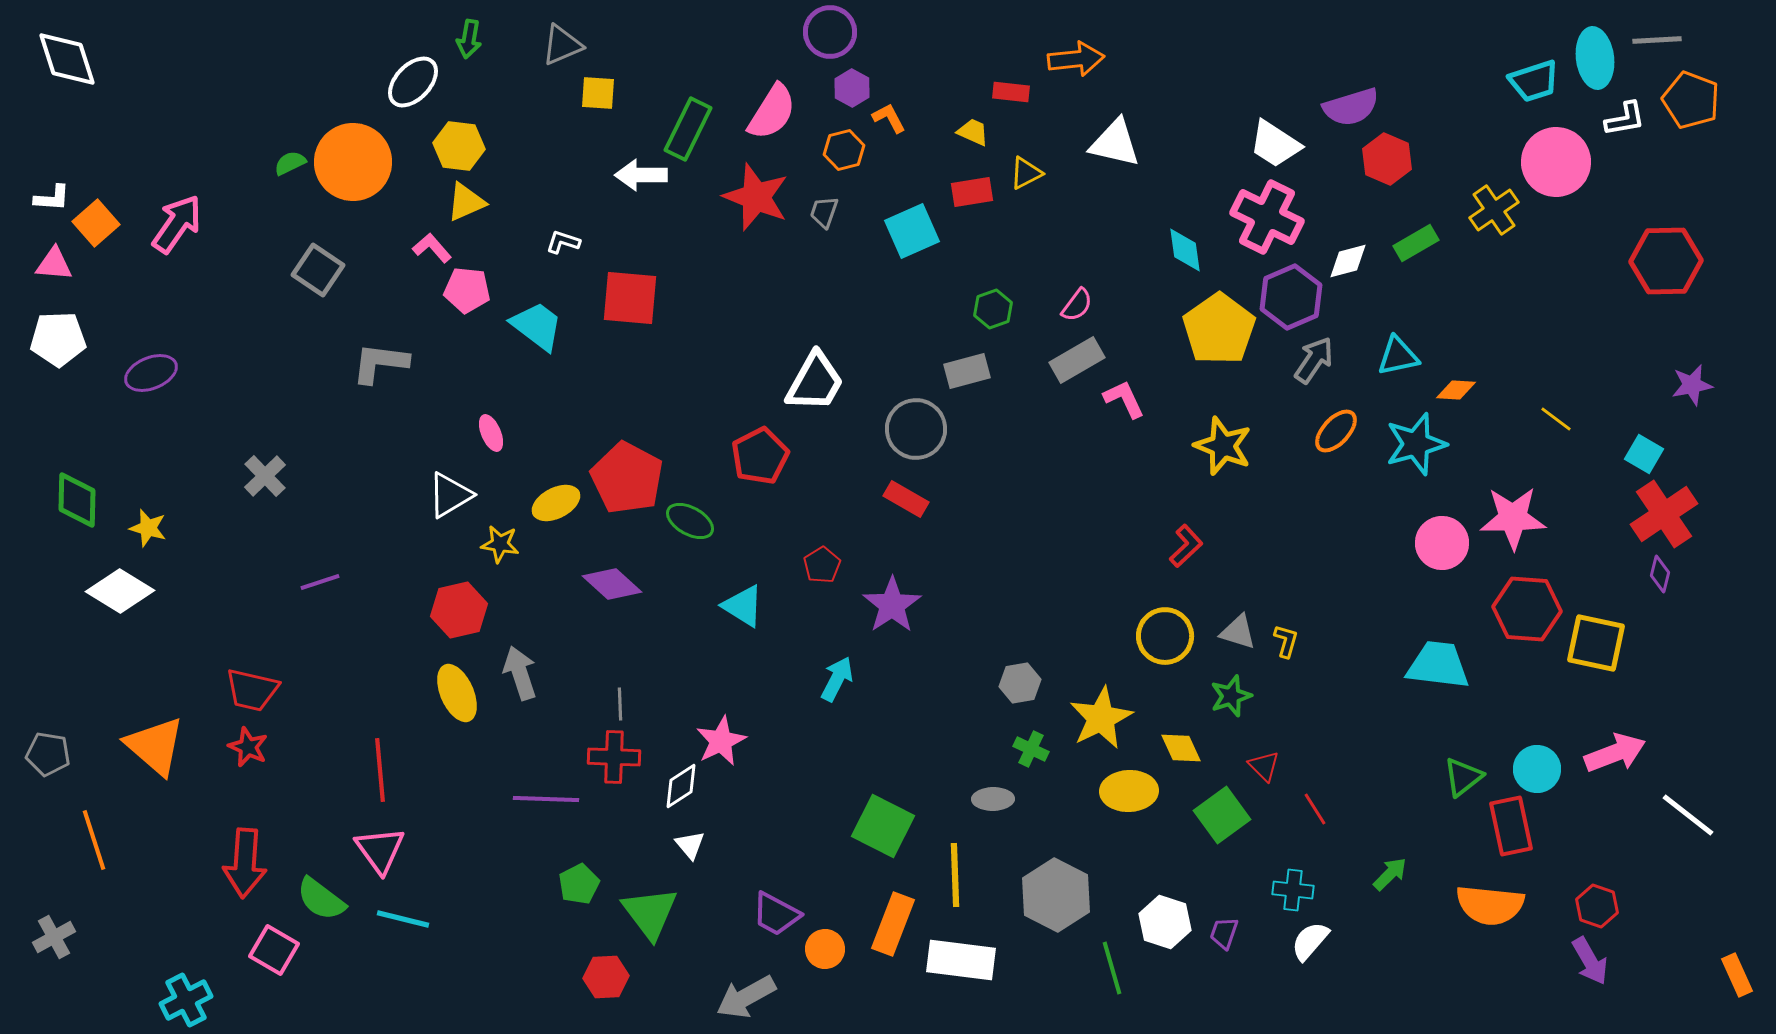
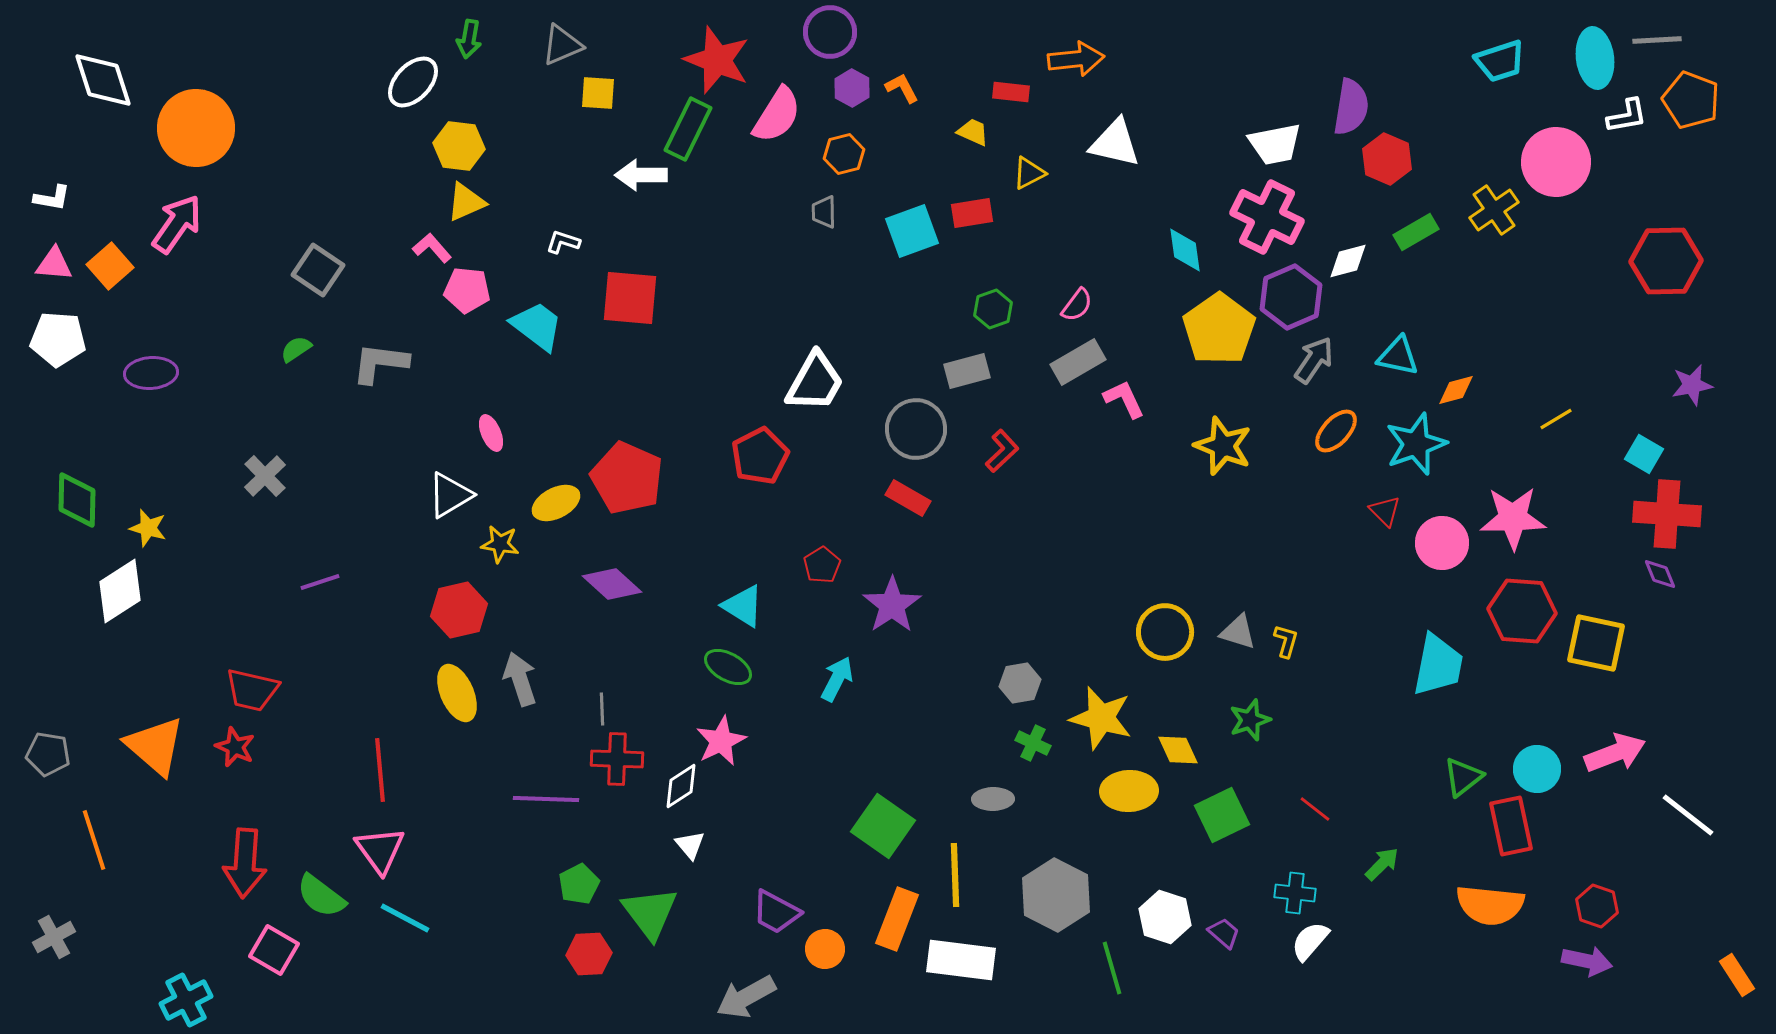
white diamond at (67, 59): moved 36 px right, 21 px down
cyan trapezoid at (1534, 81): moved 34 px left, 20 px up
purple semicircle at (1351, 107): rotated 64 degrees counterclockwise
pink semicircle at (772, 112): moved 5 px right, 3 px down
orange L-shape at (889, 118): moved 13 px right, 30 px up
white L-shape at (1625, 119): moved 2 px right, 3 px up
white trapezoid at (1275, 144): rotated 44 degrees counterclockwise
orange hexagon at (844, 150): moved 4 px down
orange circle at (353, 162): moved 157 px left, 34 px up
green semicircle at (290, 163): moved 6 px right, 186 px down; rotated 8 degrees counterclockwise
yellow triangle at (1026, 173): moved 3 px right
red rectangle at (972, 192): moved 21 px down
red star at (756, 197): moved 39 px left, 137 px up
white L-shape at (52, 198): rotated 6 degrees clockwise
gray trapezoid at (824, 212): rotated 20 degrees counterclockwise
orange square at (96, 223): moved 14 px right, 43 px down
cyan square at (912, 231): rotated 4 degrees clockwise
green rectangle at (1416, 243): moved 11 px up
white pentagon at (58, 339): rotated 6 degrees clockwise
cyan triangle at (1398, 356): rotated 24 degrees clockwise
gray rectangle at (1077, 360): moved 1 px right, 2 px down
purple ellipse at (151, 373): rotated 18 degrees clockwise
orange diamond at (1456, 390): rotated 18 degrees counterclockwise
yellow line at (1556, 419): rotated 68 degrees counterclockwise
cyan star at (1416, 444): rotated 4 degrees counterclockwise
red pentagon at (627, 478): rotated 4 degrees counterclockwise
red rectangle at (906, 499): moved 2 px right, 1 px up
red cross at (1664, 514): moved 3 px right; rotated 38 degrees clockwise
green ellipse at (690, 521): moved 38 px right, 146 px down
red L-shape at (1186, 546): moved 184 px left, 95 px up
purple diamond at (1660, 574): rotated 36 degrees counterclockwise
white diamond at (120, 591): rotated 64 degrees counterclockwise
red hexagon at (1527, 609): moved 5 px left, 2 px down
yellow circle at (1165, 636): moved 4 px up
cyan trapezoid at (1438, 665): rotated 94 degrees clockwise
gray arrow at (520, 673): moved 6 px down
green star at (1231, 696): moved 19 px right, 24 px down
gray line at (620, 704): moved 18 px left, 5 px down
yellow star at (1101, 718): rotated 30 degrees counterclockwise
red star at (248, 747): moved 13 px left
yellow diamond at (1181, 748): moved 3 px left, 2 px down
green cross at (1031, 749): moved 2 px right, 6 px up
red cross at (614, 757): moved 3 px right, 2 px down
red triangle at (1264, 766): moved 121 px right, 255 px up
red line at (1315, 809): rotated 20 degrees counterclockwise
green square at (1222, 815): rotated 10 degrees clockwise
green square at (883, 826): rotated 8 degrees clockwise
green arrow at (1390, 874): moved 8 px left, 10 px up
cyan cross at (1293, 890): moved 2 px right, 3 px down
green semicircle at (321, 899): moved 3 px up
purple trapezoid at (776, 914): moved 2 px up
cyan line at (403, 919): moved 2 px right, 1 px up; rotated 14 degrees clockwise
white hexagon at (1165, 922): moved 5 px up
orange rectangle at (893, 924): moved 4 px right, 5 px up
purple trapezoid at (1224, 933): rotated 112 degrees clockwise
purple arrow at (1590, 961): moved 3 px left; rotated 48 degrees counterclockwise
orange rectangle at (1737, 975): rotated 9 degrees counterclockwise
red hexagon at (606, 977): moved 17 px left, 23 px up
